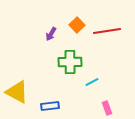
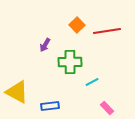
purple arrow: moved 6 px left, 11 px down
pink rectangle: rotated 24 degrees counterclockwise
